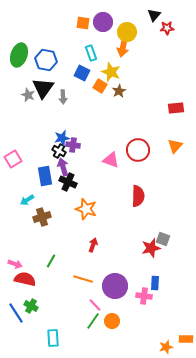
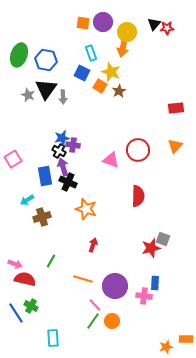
black triangle at (154, 15): moved 9 px down
black triangle at (43, 88): moved 3 px right, 1 px down
